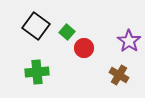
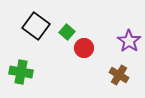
green cross: moved 16 px left; rotated 15 degrees clockwise
